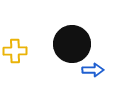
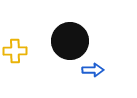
black circle: moved 2 px left, 3 px up
